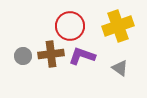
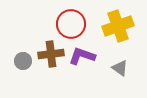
red circle: moved 1 px right, 2 px up
gray circle: moved 5 px down
